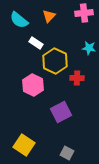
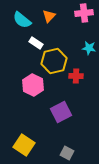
cyan semicircle: moved 3 px right
yellow hexagon: moved 1 px left; rotated 20 degrees clockwise
red cross: moved 1 px left, 2 px up
